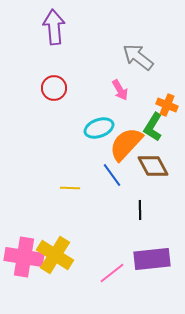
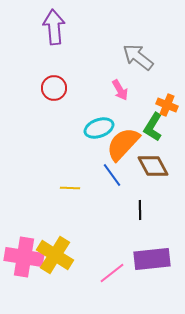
orange semicircle: moved 3 px left
